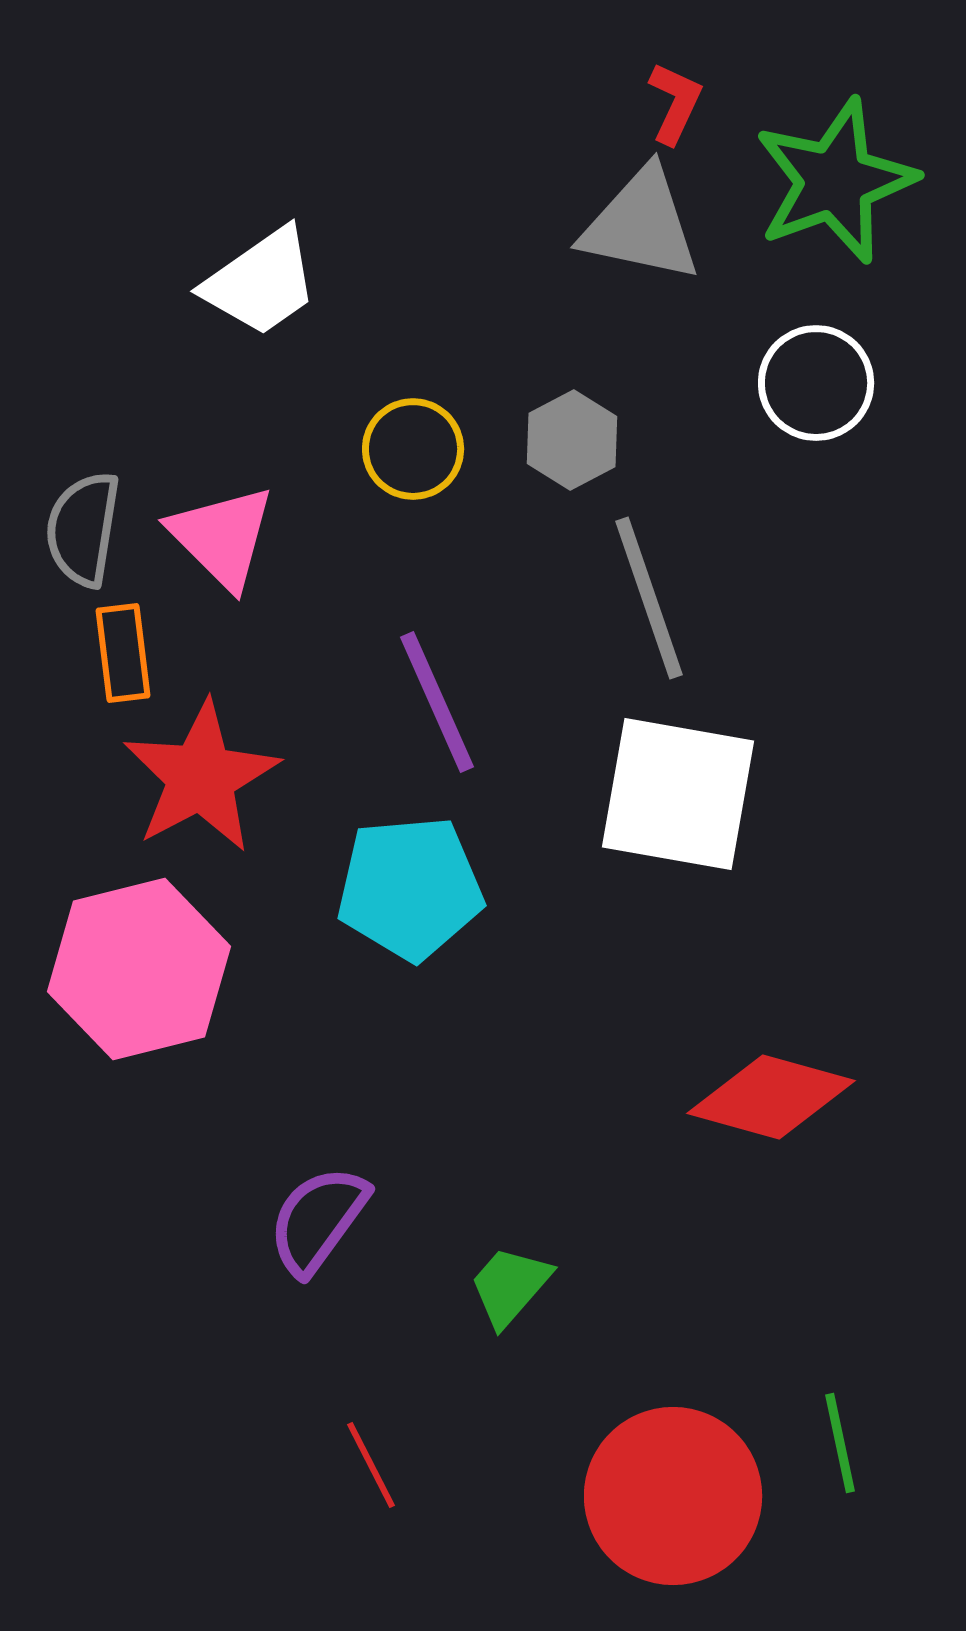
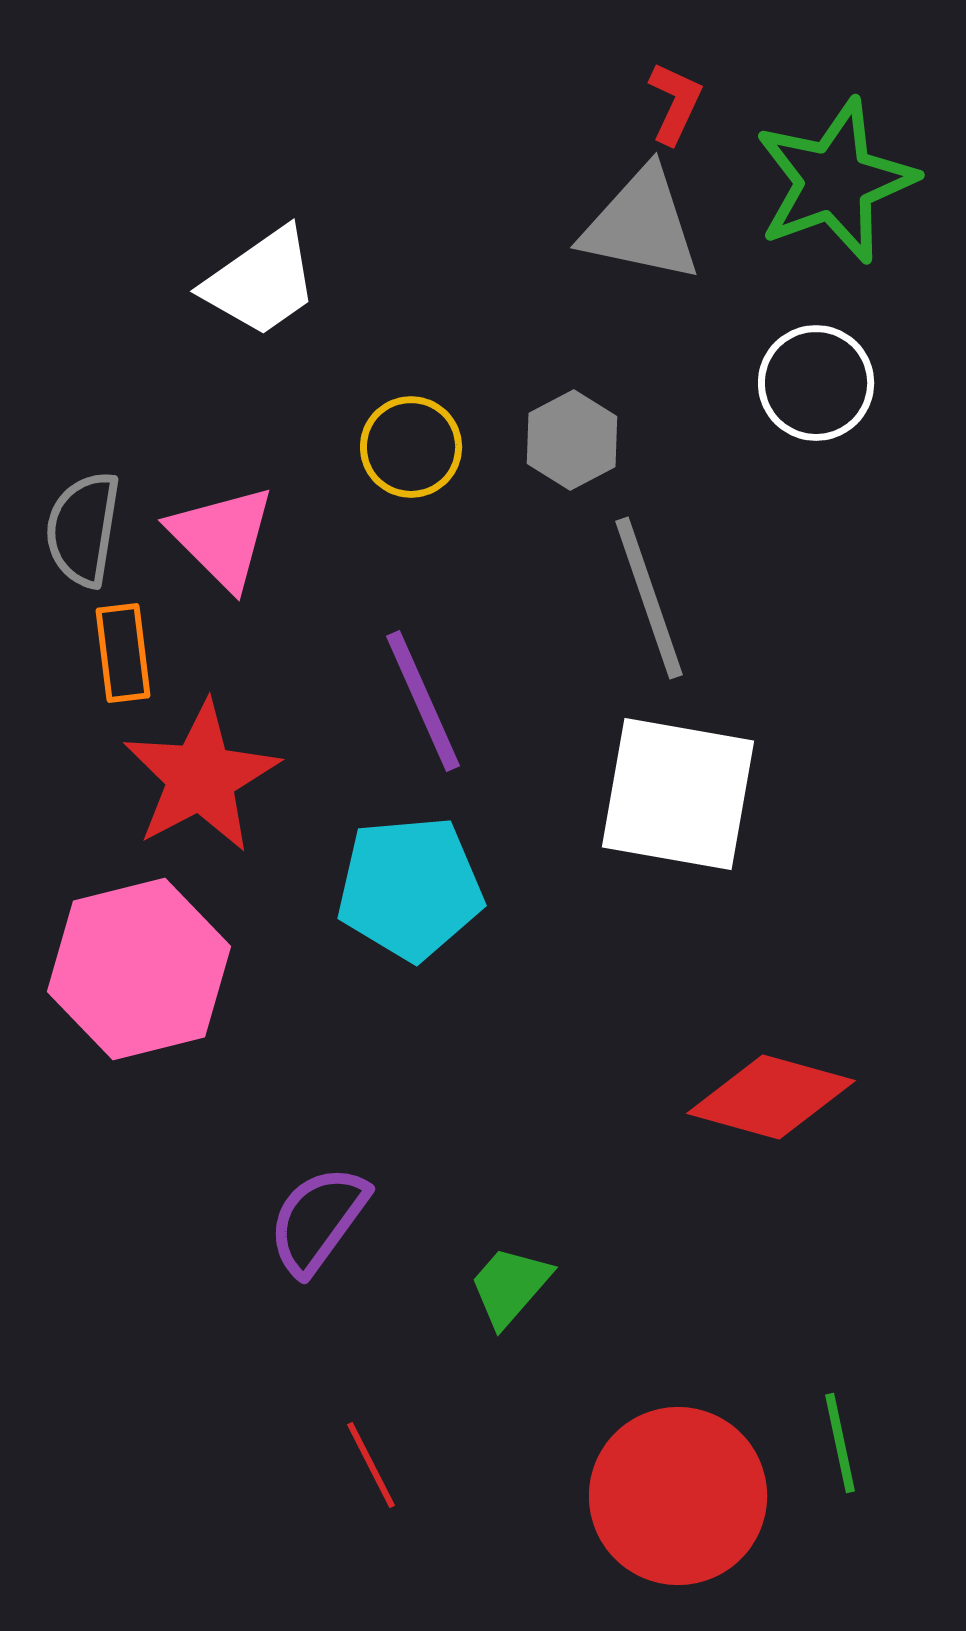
yellow circle: moved 2 px left, 2 px up
purple line: moved 14 px left, 1 px up
red circle: moved 5 px right
